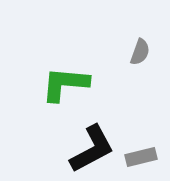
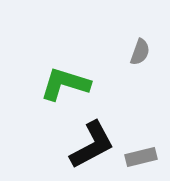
green L-shape: rotated 12 degrees clockwise
black L-shape: moved 4 px up
